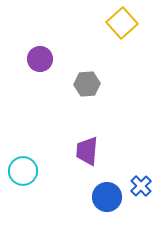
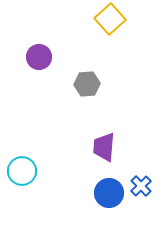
yellow square: moved 12 px left, 4 px up
purple circle: moved 1 px left, 2 px up
purple trapezoid: moved 17 px right, 4 px up
cyan circle: moved 1 px left
blue circle: moved 2 px right, 4 px up
